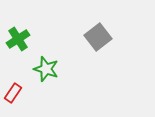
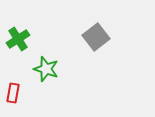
gray square: moved 2 px left
red rectangle: rotated 24 degrees counterclockwise
